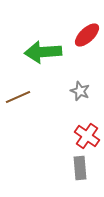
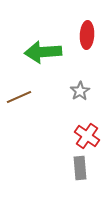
red ellipse: rotated 44 degrees counterclockwise
gray star: rotated 18 degrees clockwise
brown line: moved 1 px right
